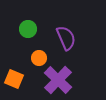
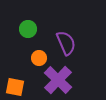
purple semicircle: moved 5 px down
orange square: moved 1 px right, 8 px down; rotated 12 degrees counterclockwise
